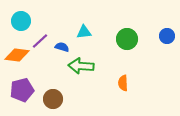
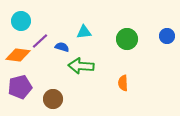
orange diamond: moved 1 px right
purple pentagon: moved 2 px left, 3 px up
